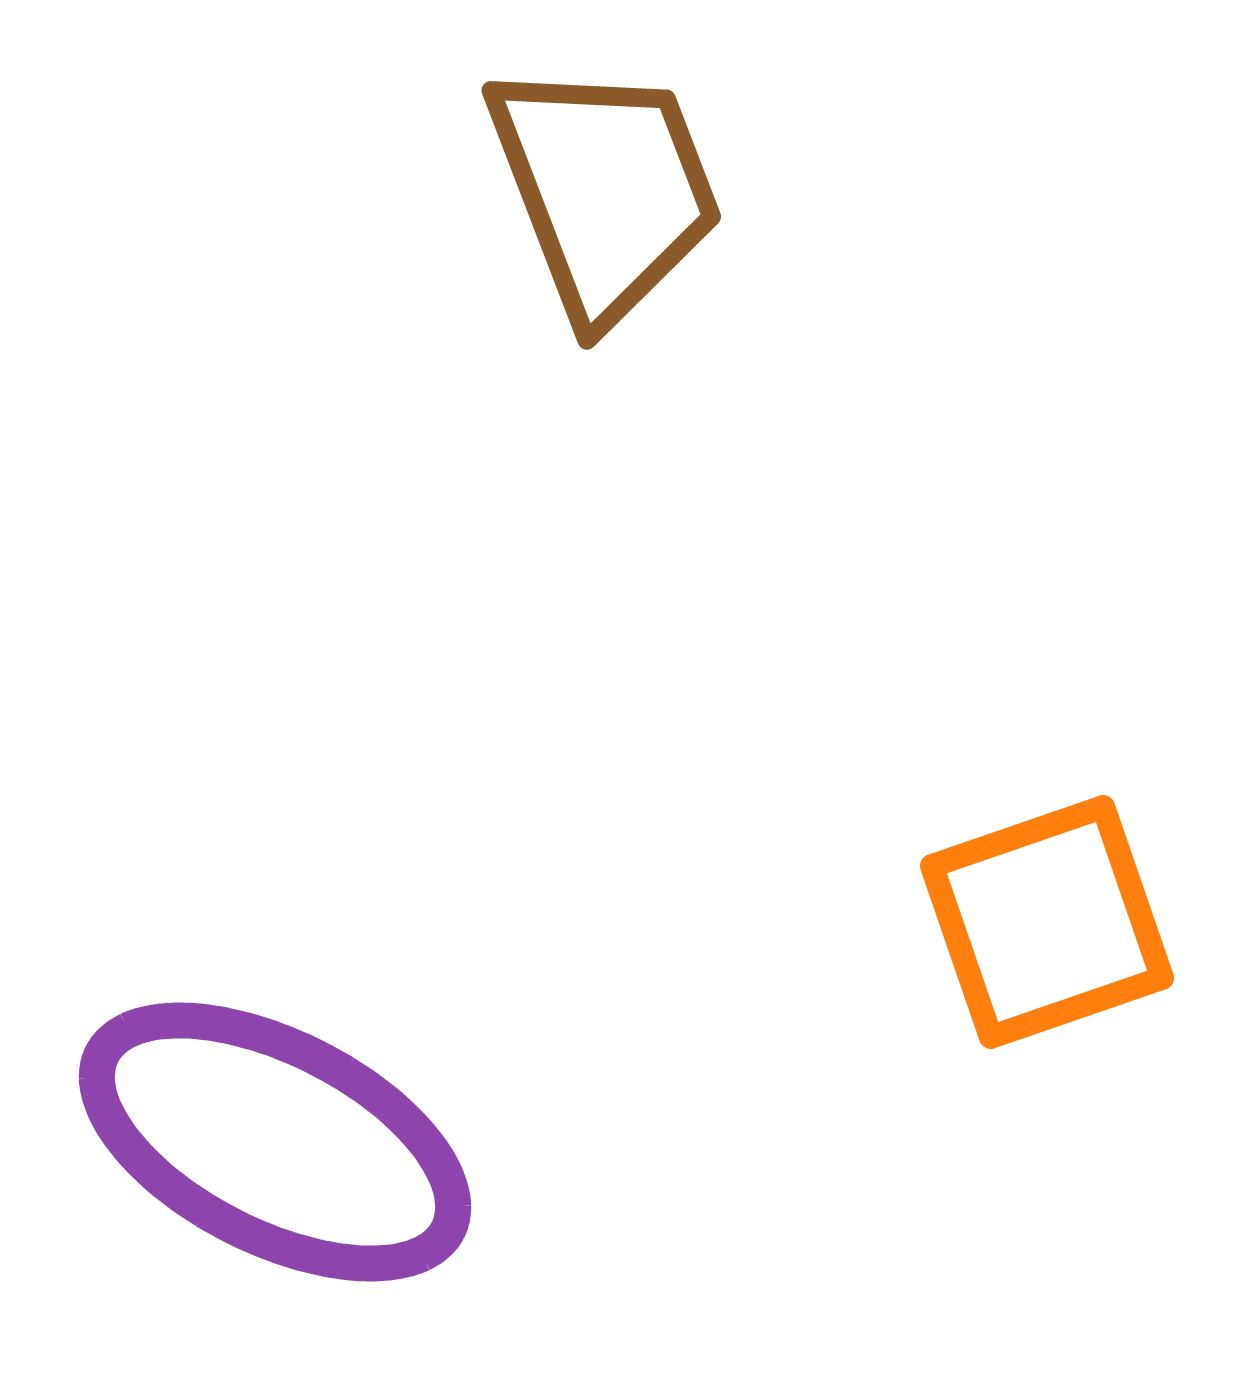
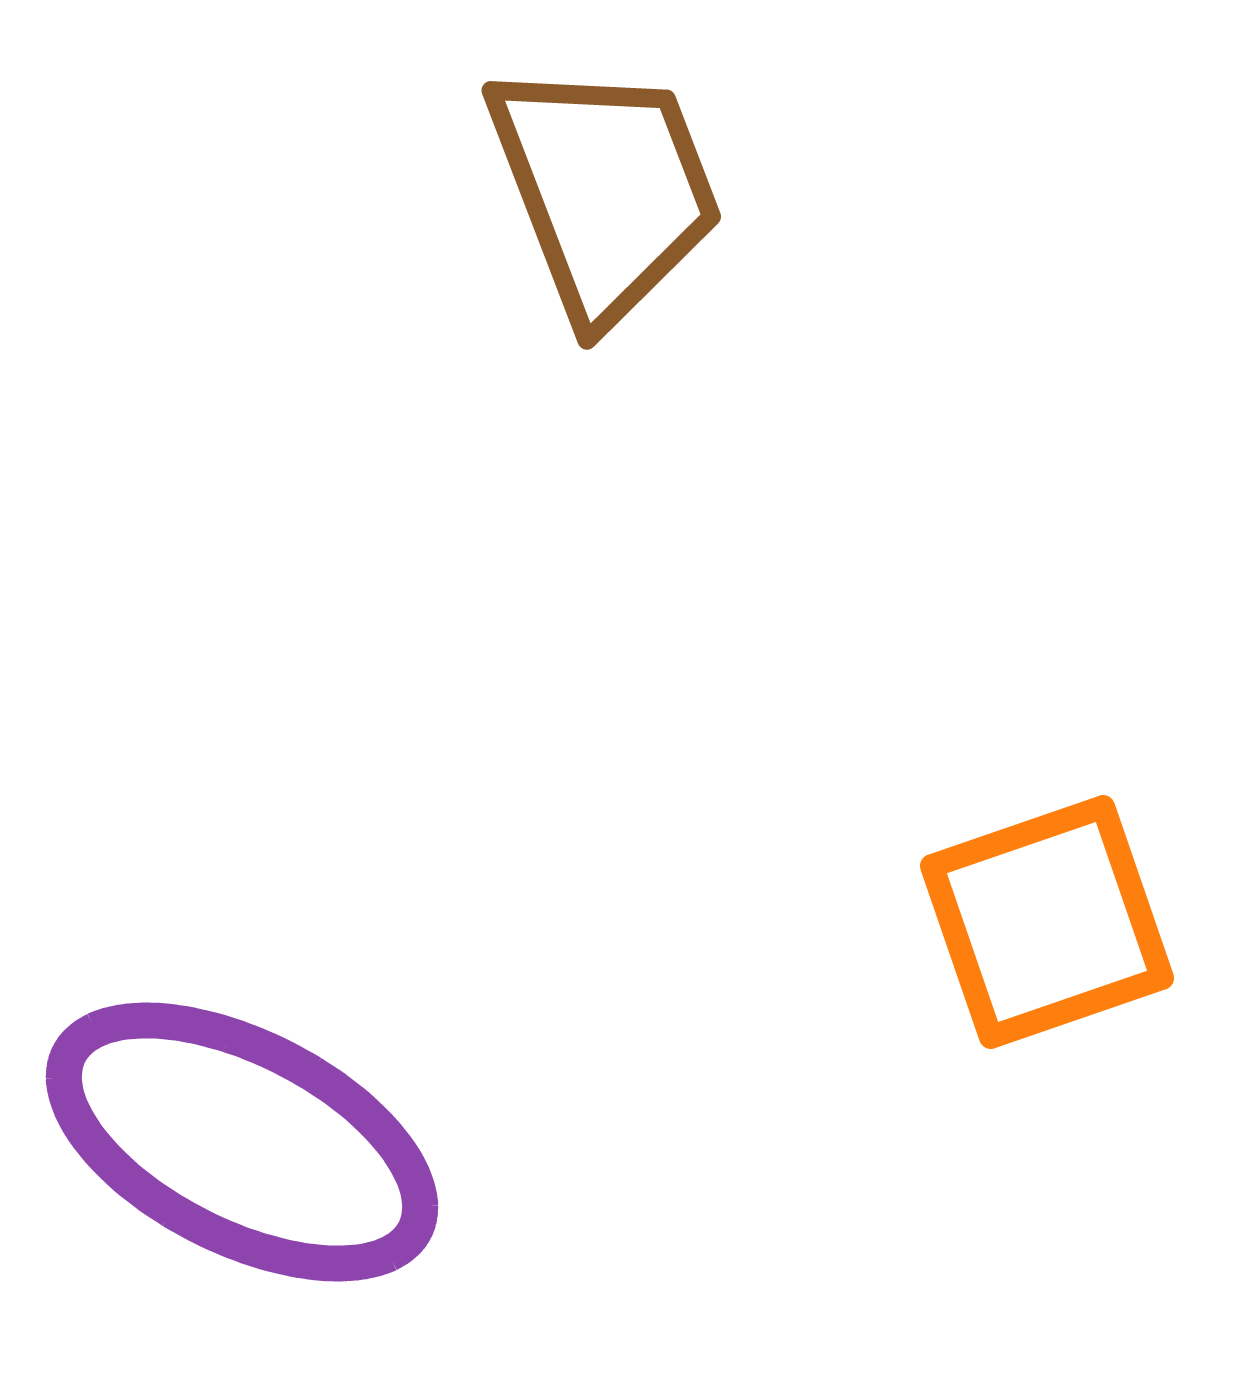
purple ellipse: moved 33 px left
